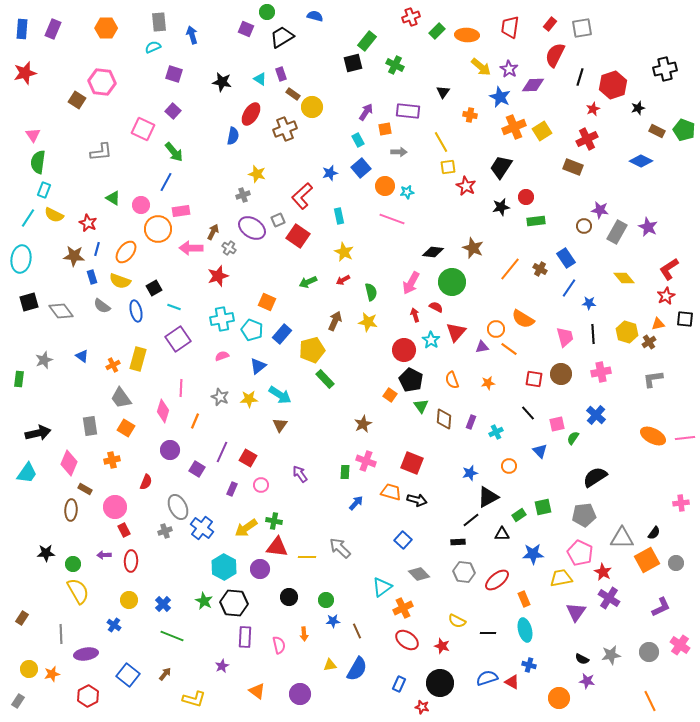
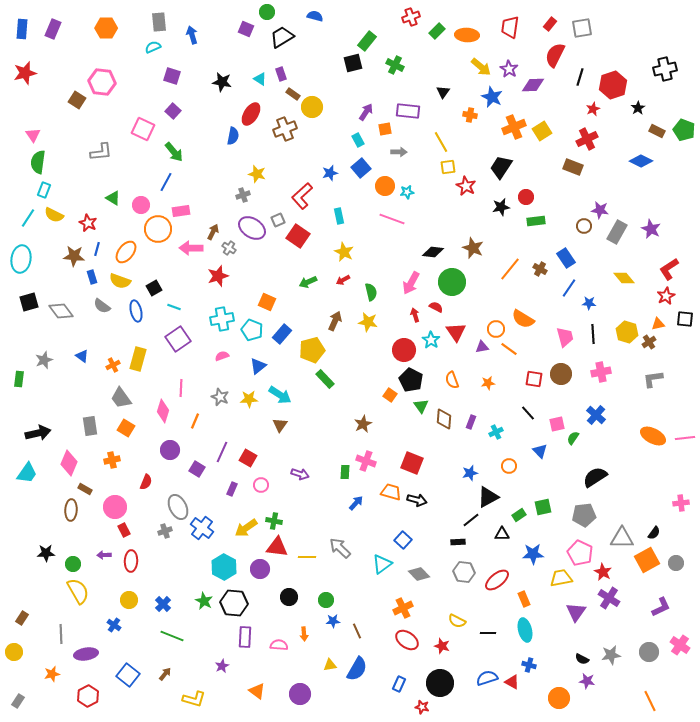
purple square at (174, 74): moved 2 px left, 2 px down
blue star at (500, 97): moved 8 px left
black star at (638, 108): rotated 16 degrees counterclockwise
purple star at (648, 227): moved 3 px right, 2 px down
red triangle at (456, 332): rotated 15 degrees counterclockwise
purple arrow at (300, 474): rotated 144 degrees clockwise
cyan triangle at (382, 587): moved 23 px up
pink semicircle at (279, 645): rotated 72 degrees counterclockwise
yellow circle at (29, 669): moved 15 px left, 17 px up
